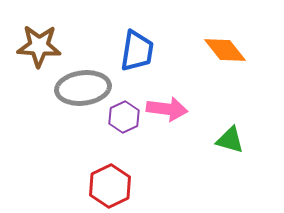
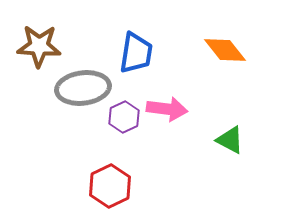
blue trapezoid: moved 1 px left, 2 px down
green triangle: rotated 12 degrees clockwise
